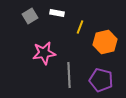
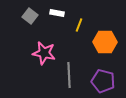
gray square: rotated 21 degrees counterclockwise
yellow line: moved 1 px left, 2 px up
orange hexagon: rotated 15 degrees clockwise
pink star: rotated 20 degrees clockwise
purple pentagon: moved 2 px right, 1 px down
